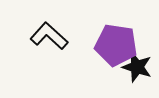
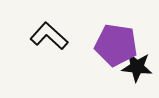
black star: rotated 12 degrees counterclockwise
